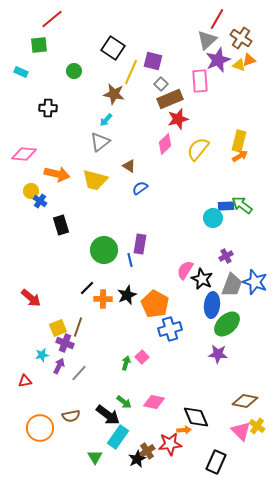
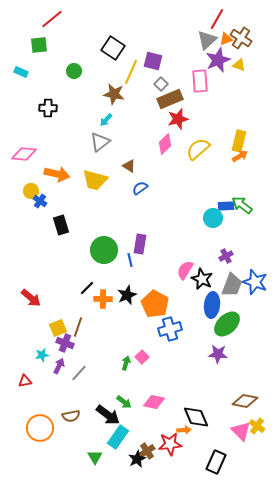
orange triangle at (249, 60): moved 23 px left, 21 px up
yellow semicircle at (198, 149): rotated 10 degrees clockwise
